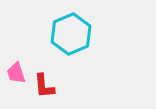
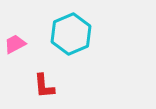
pink trapezoid: moved 1 px left, 29 px up; rotated 80 degrees clockwise
